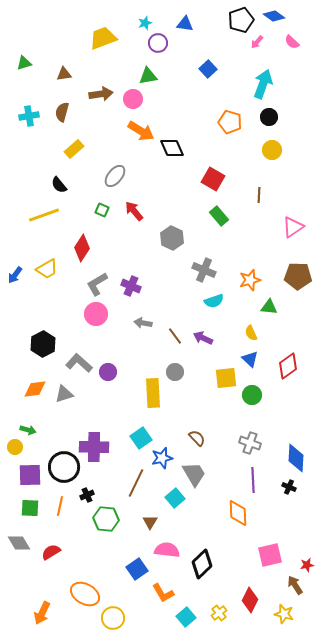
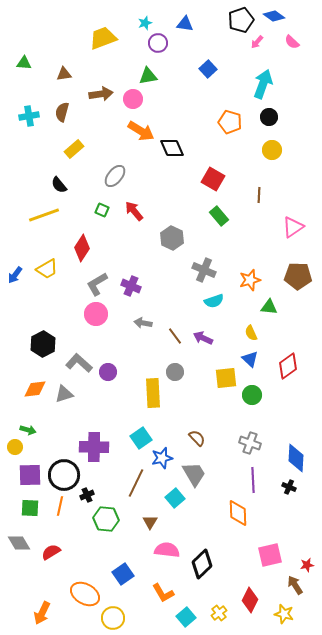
green triangle at (24, 63): rotated 21 degrees clockwise
black circle at (64, 467): moved 8 px down
blue square at (137, 569): moved 14 px left, 5 px down
